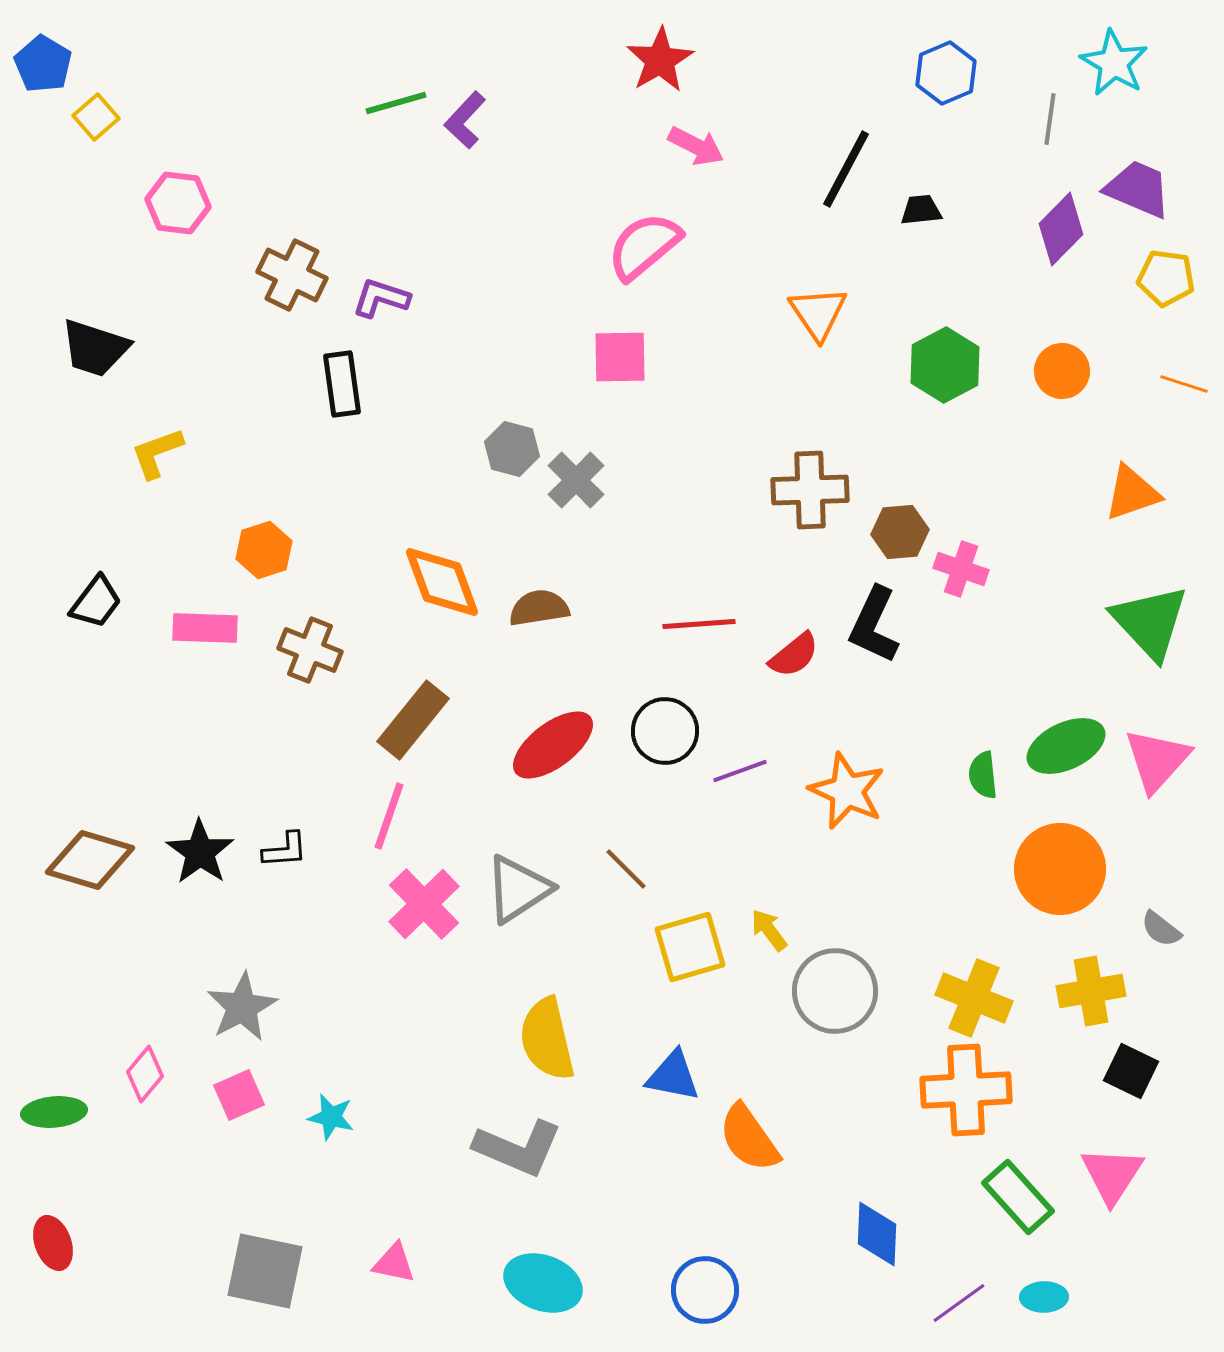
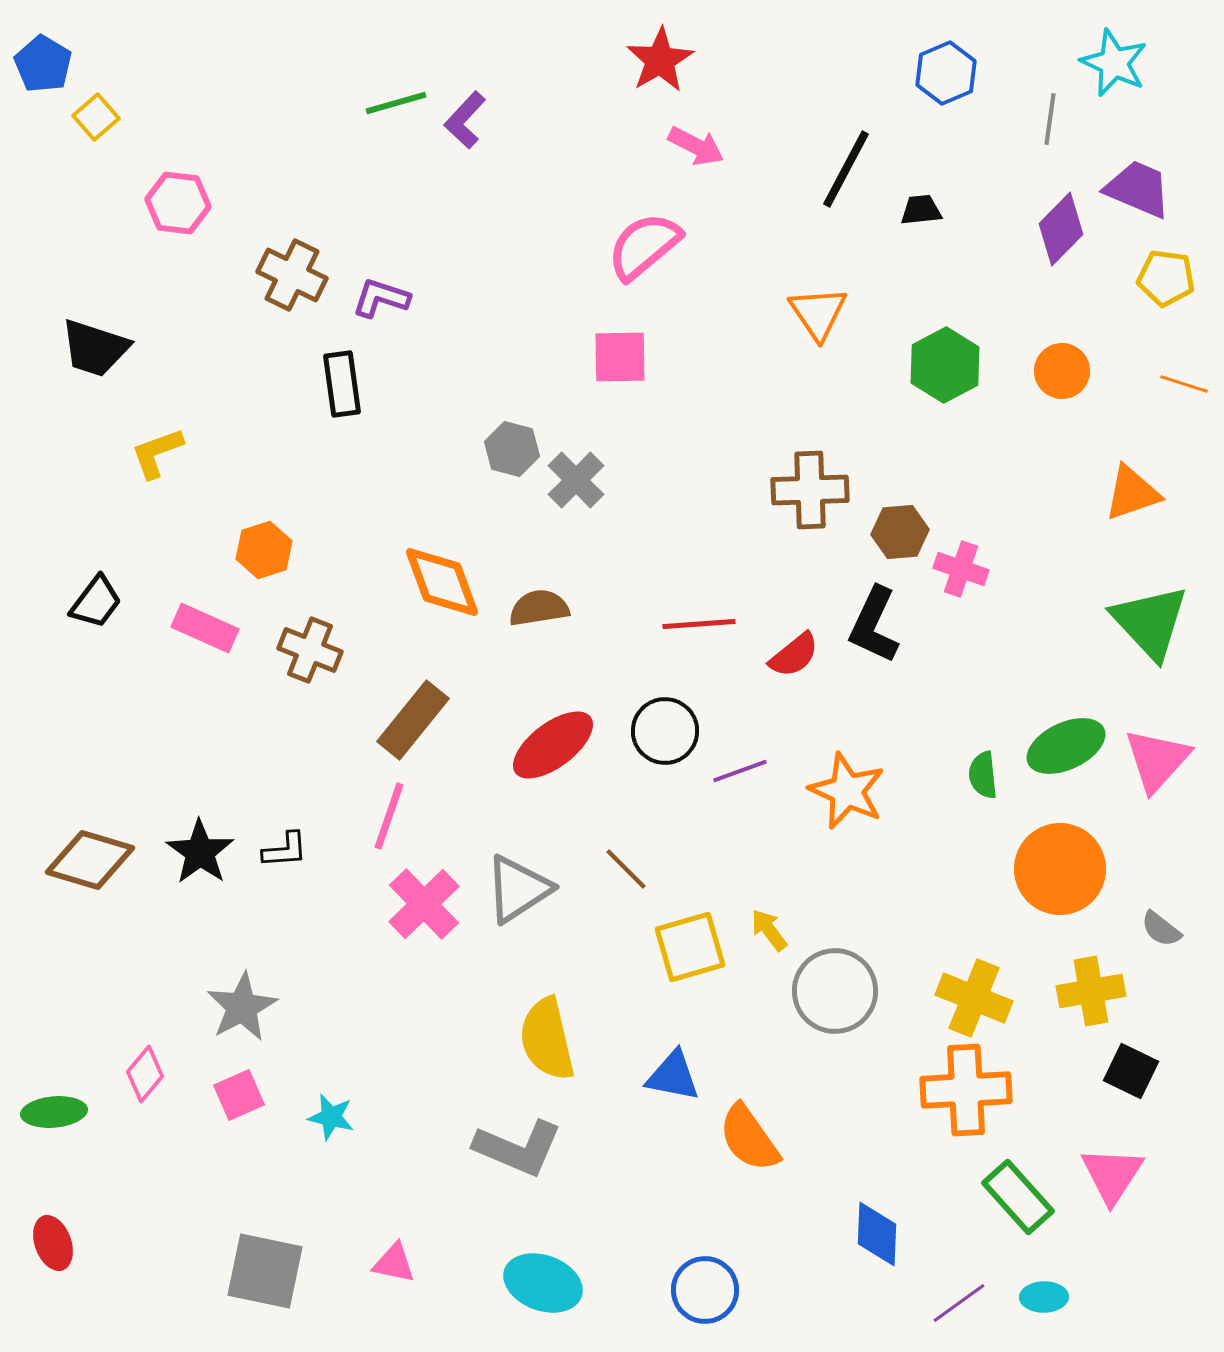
cyan star at (1114, 63): rotated 6 degrees counterclockwise
pink rectangle at (205, 628): rotated 22 degrees clockwise
